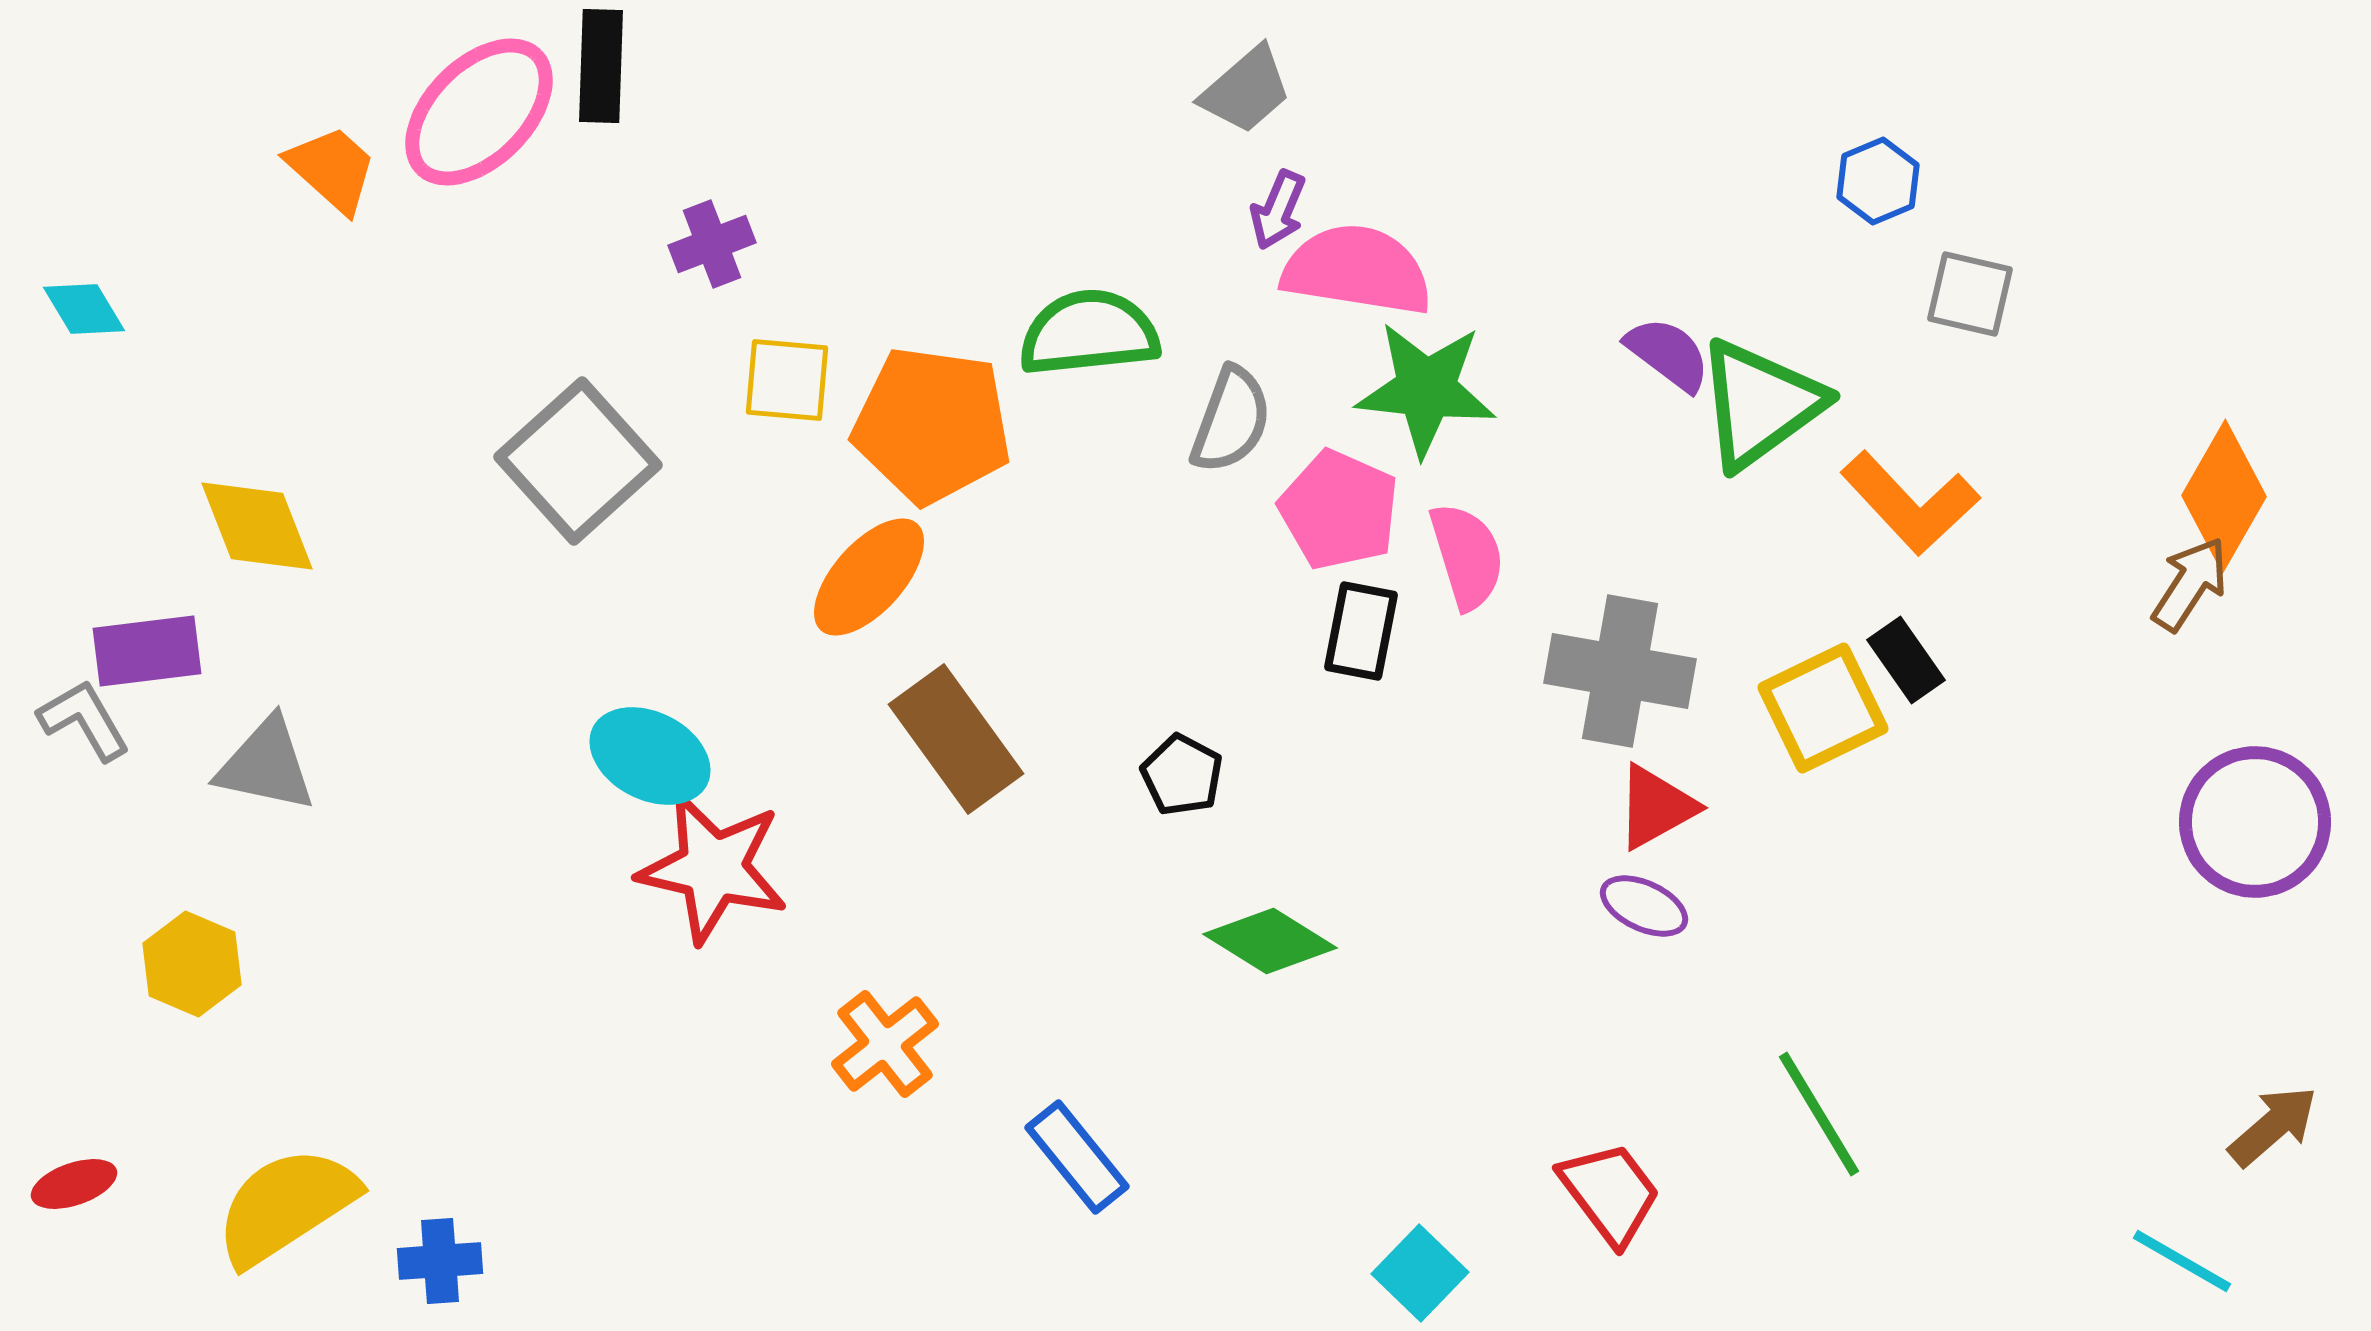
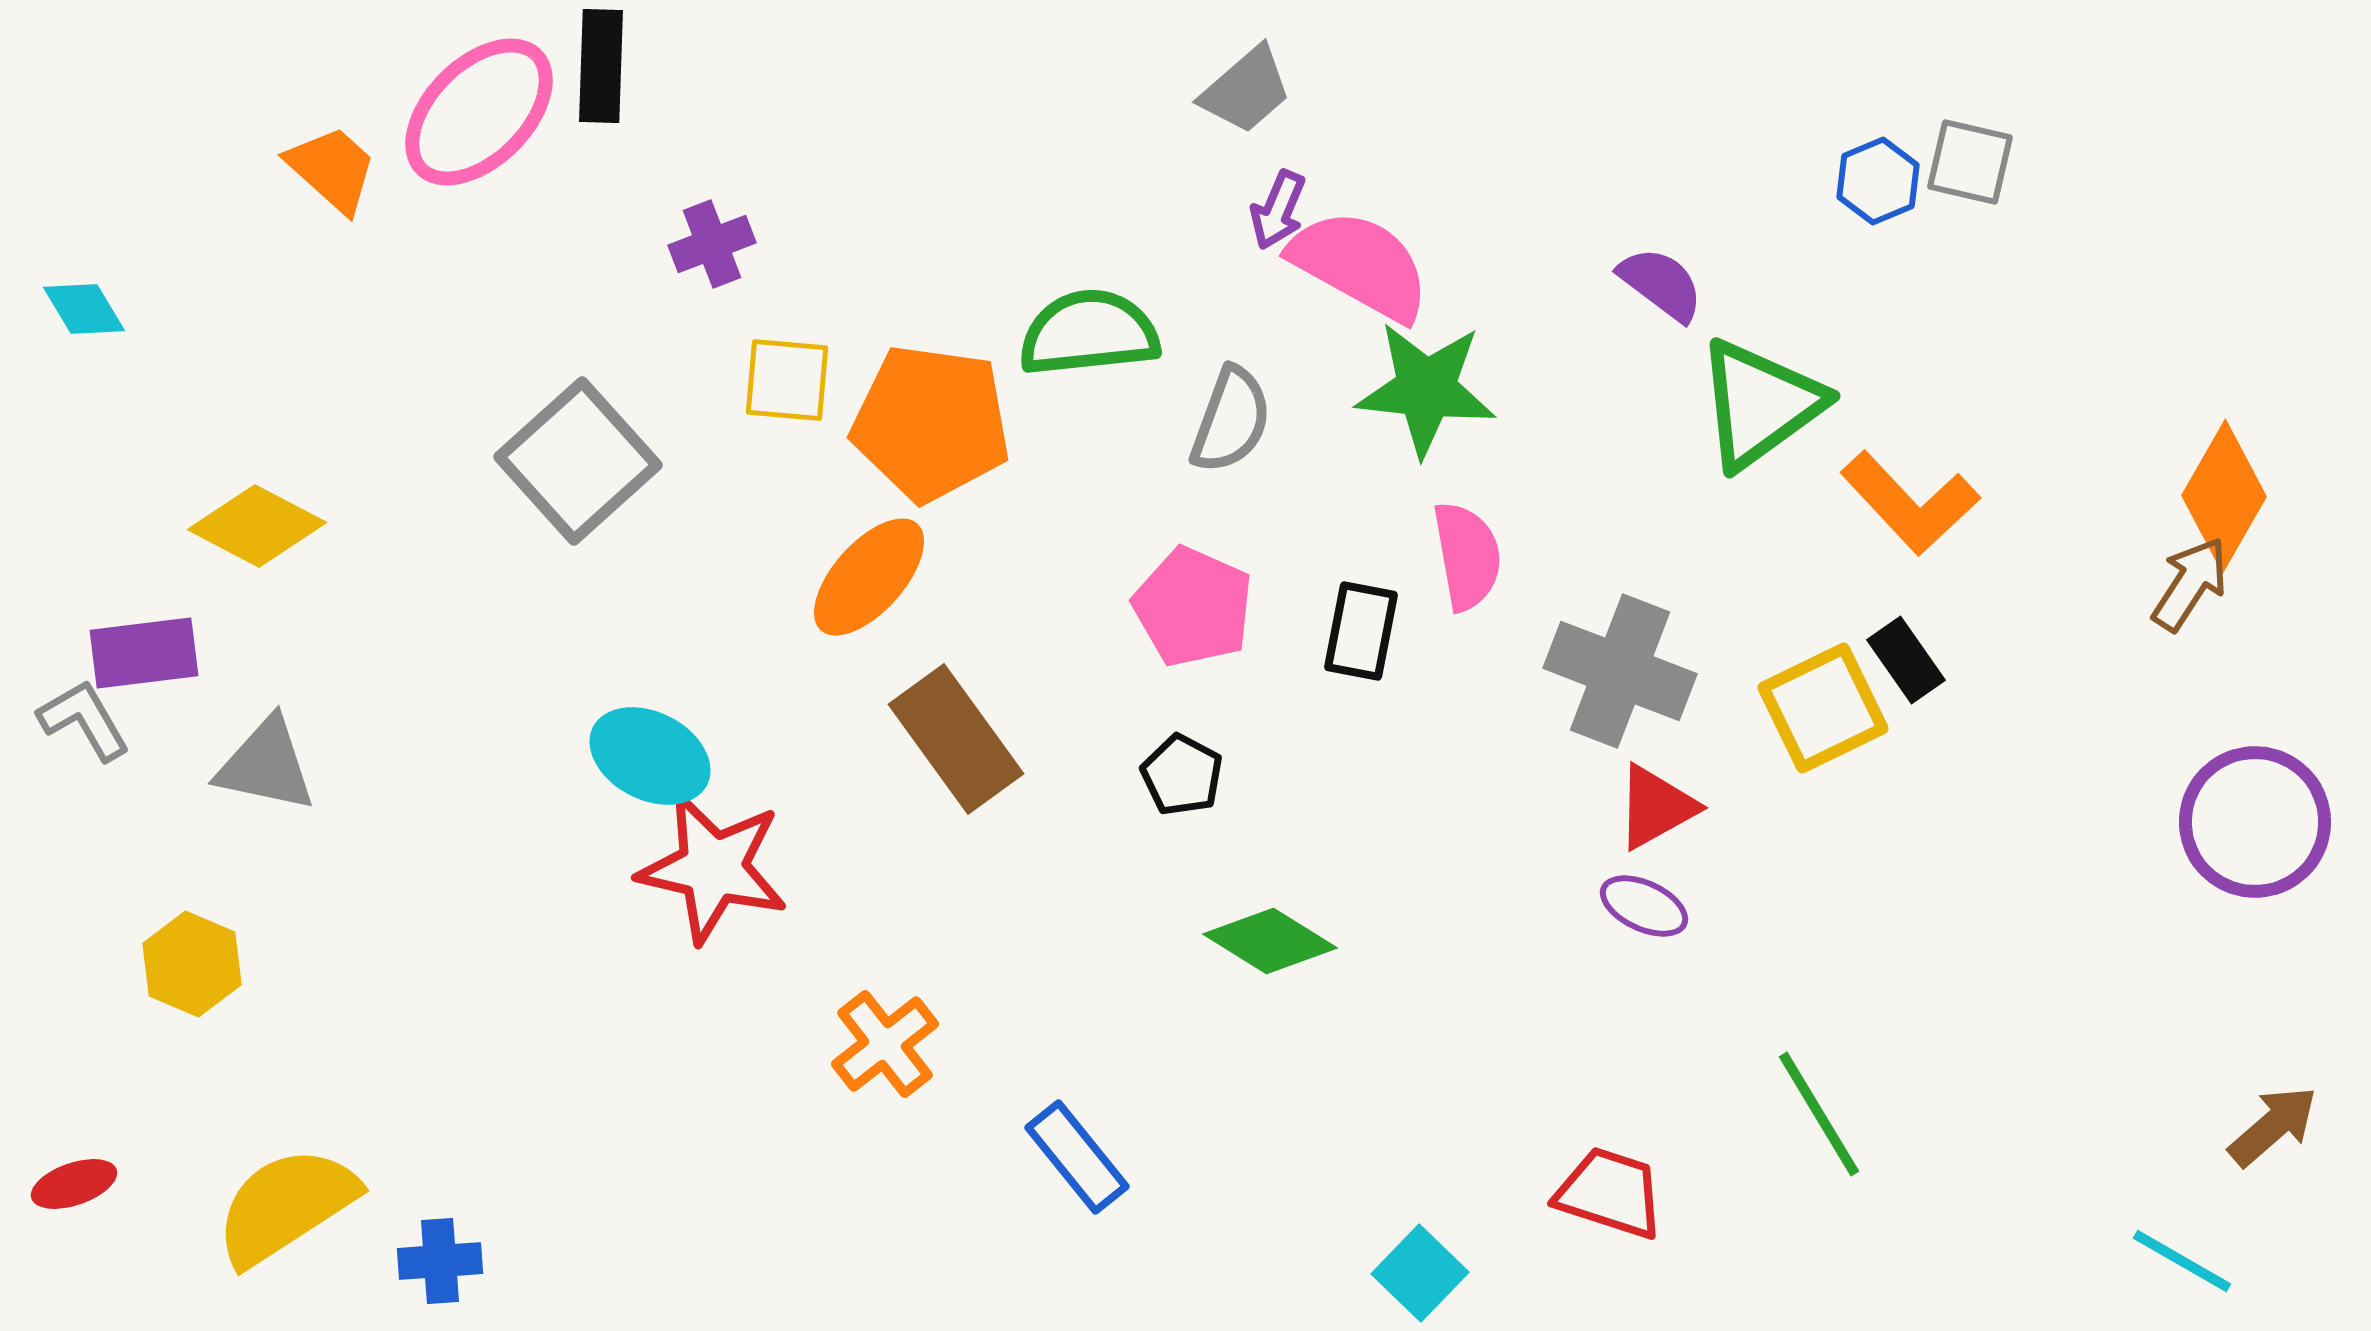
pink semicircle at (1357, 270): moved 3 px right, 5 px up; rotated 20 degrees clockwise
gray square at (1970, 294): moved 132 px up
purple semicircle at (1668, 354): moved 7 px left, 70 px up
orange pentagon at (932, 425): moved 1 px left, 2 px up
pink pentagon at (1339, 510): moved 146 px left, 97 px down
yellow diamond at (257, 526): rotated 41 degrees counterclockwise
pink semicircle at (1467, 556): rotated 7 degrees clockwise
purple rectangle at (147, 651): moved 3 px left, 2 px down
gray cross at (1620, 671): rotated 11 degrees clockwise
red trapezoid at (1610, 1193): rotated 35 degrees counterclockwise
